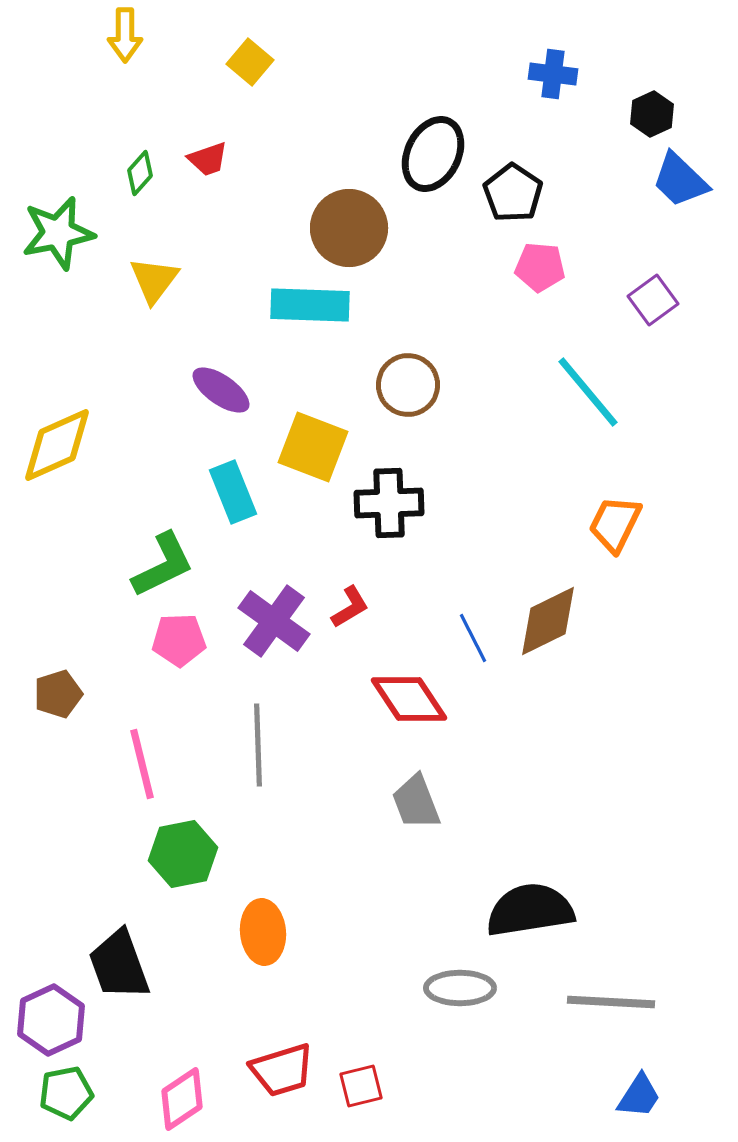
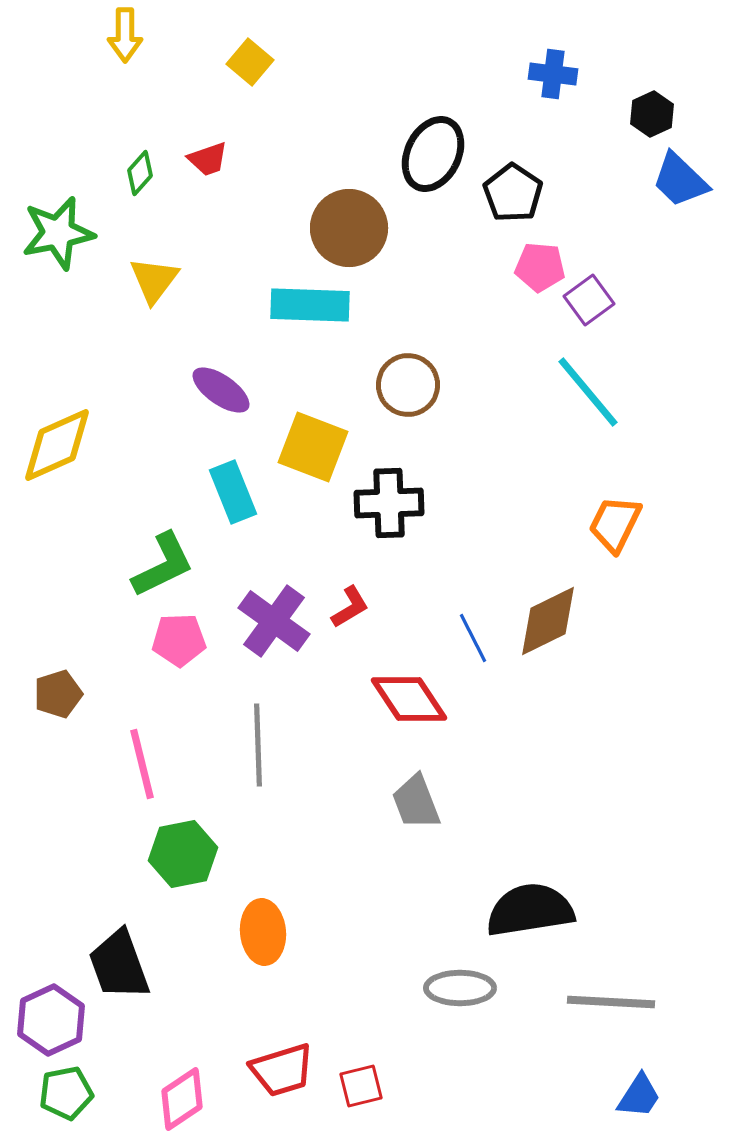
purple square at (653, 300): moved 64 px left
